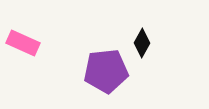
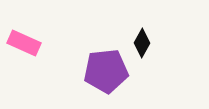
pink rectangle: moved 1 px right
